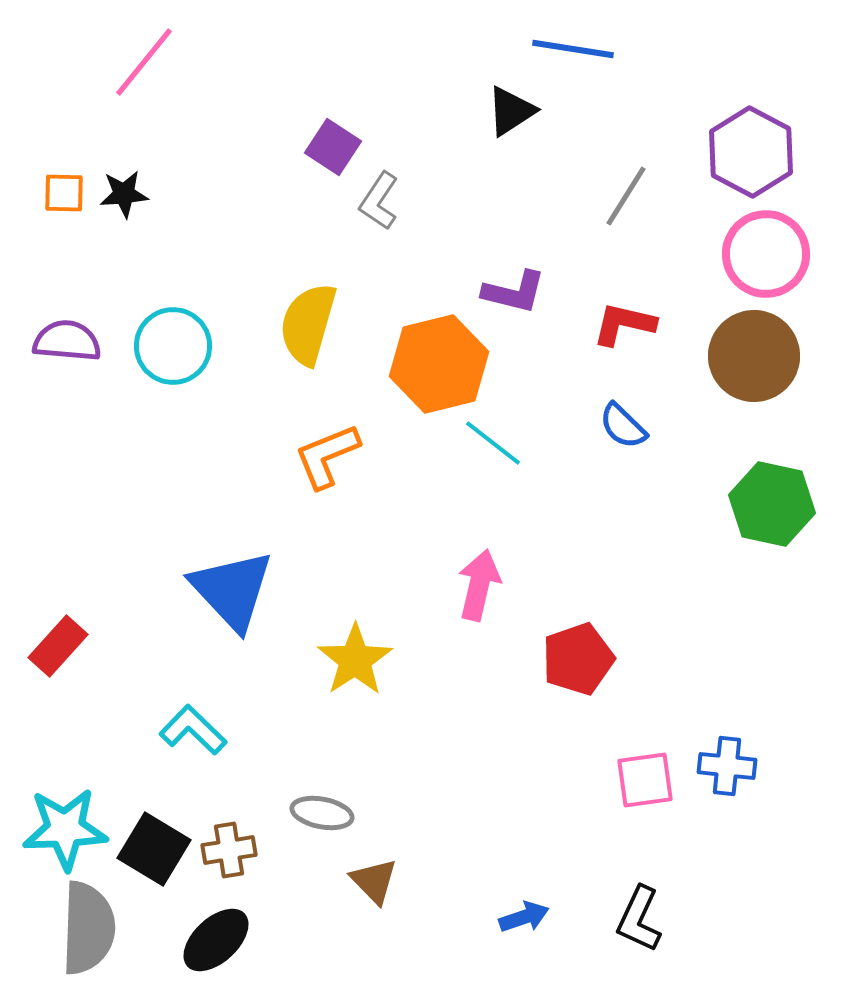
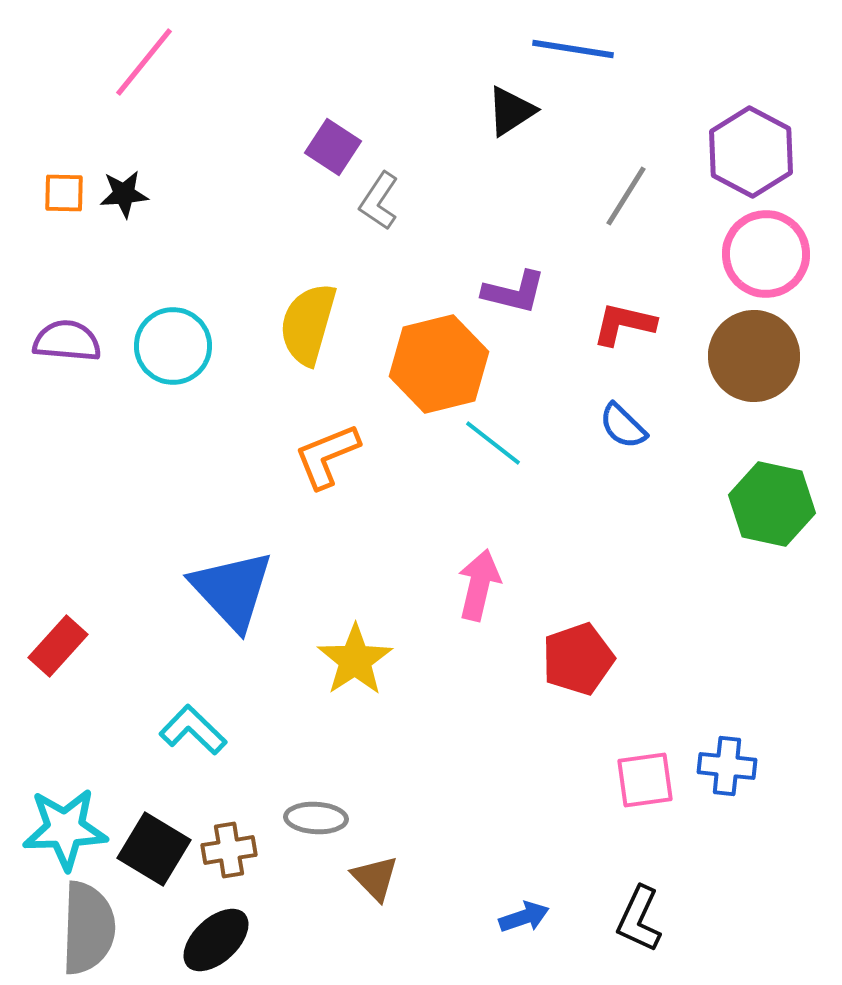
gray ellipse: moved 6 px left, 5 px down; rotated 8 degrees counterclockwise
brown triangle: moved 1 px right, 3 px up
